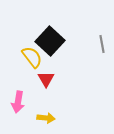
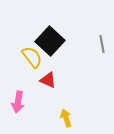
red triangle: moved 2 px right, 1 px down; rotated 36 degrees counterclockwise
yellow arrow: moved 20 px right; rotated 114 degrees counterclockwise
